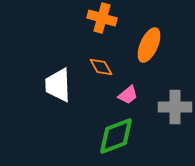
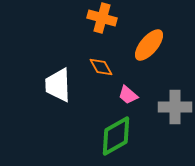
orange ellipse: rotated 16 degrees clockwise
pink trapezoid: rotated 80 degrees clockwise
green diamond: rotated 9 degrees counterclockwise
